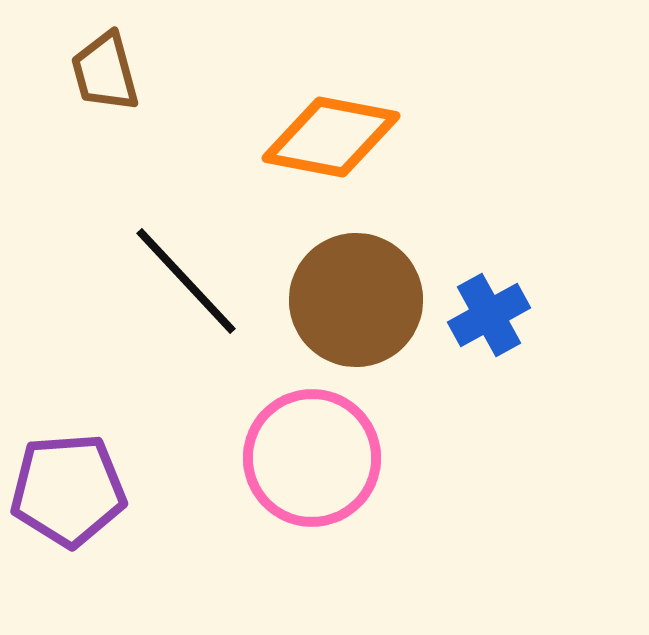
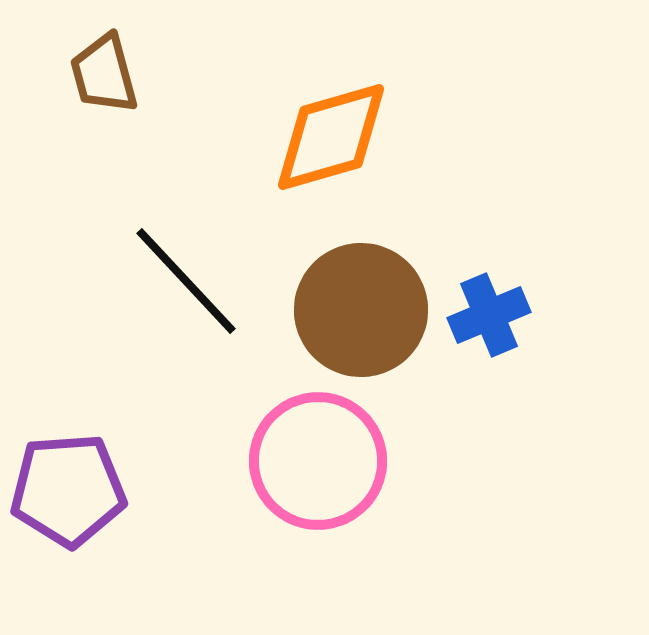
brown trapezoid: moved 1 px left, 2 px down
orange diamond: rotated 27 degrees counterclockwise
brown circle: moved 5 px right, 10 px down
blue cross: rotated 6 degrees clockwise
pink circle: moved 6 px right, 3 px down
